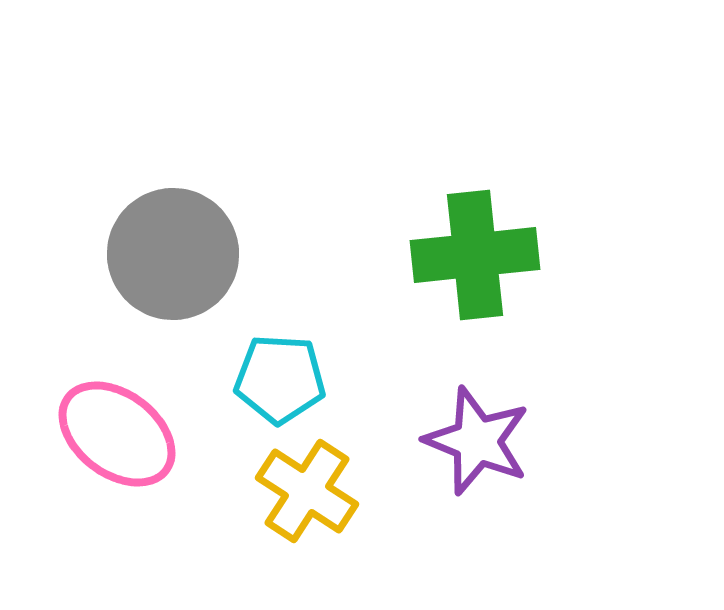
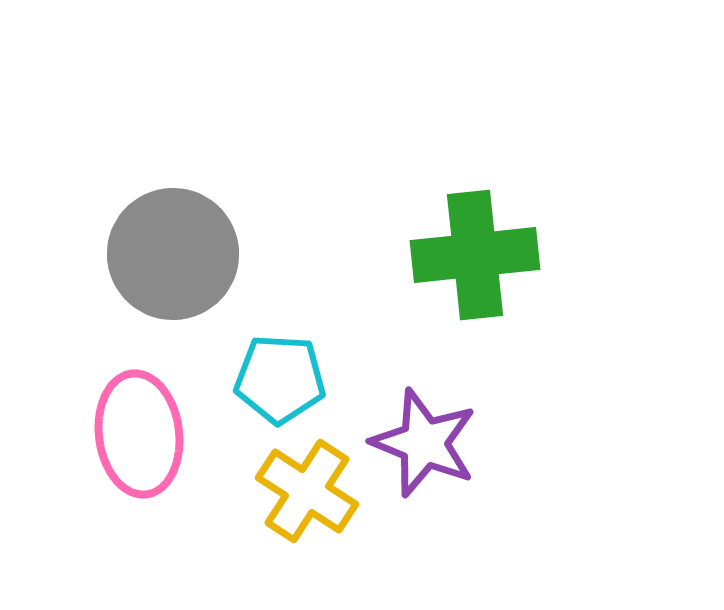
pink ellipse: moved 22 px right; rotated 46 degrees clockwise
purple star: moved 53 px left, 2 px down
